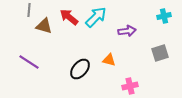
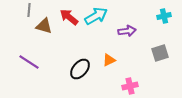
cyan arrow: moved 1 px up; rotated 15 degrees clockwise
orange triangle: rotated 40 degrees counterclockwise
